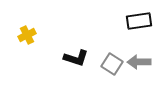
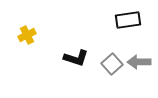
black rectangle: moved 11 px left, 1 px up
gray square: rotated 15 degrees clockwise
